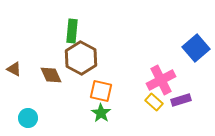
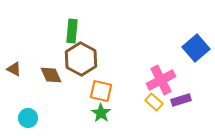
brown hexagon: moved 1 px down
